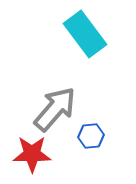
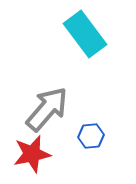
gray arrow: moved 8 px left
red star: rotated 12 degrees counterclockwise
